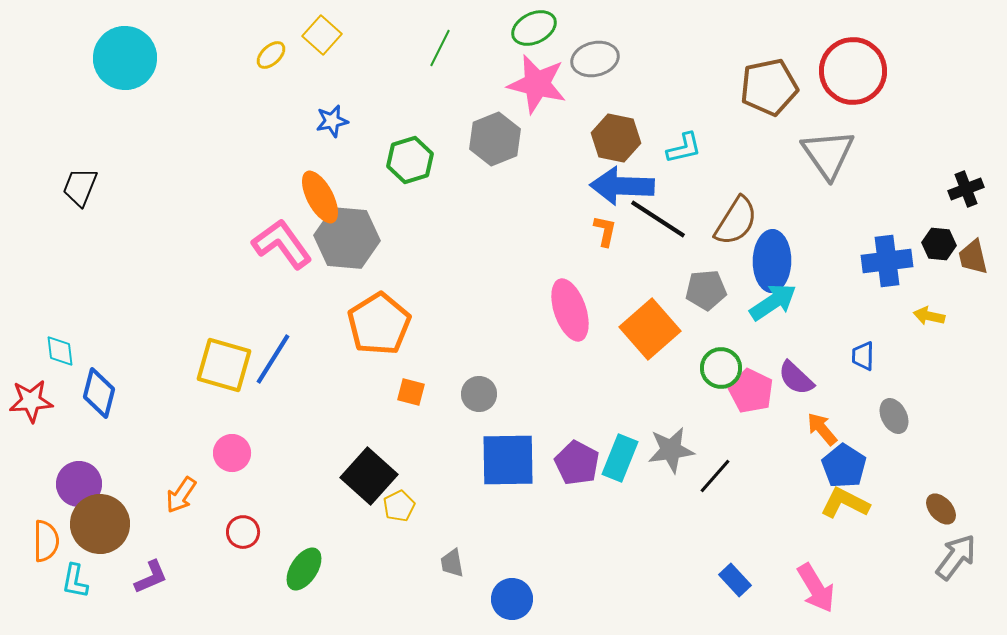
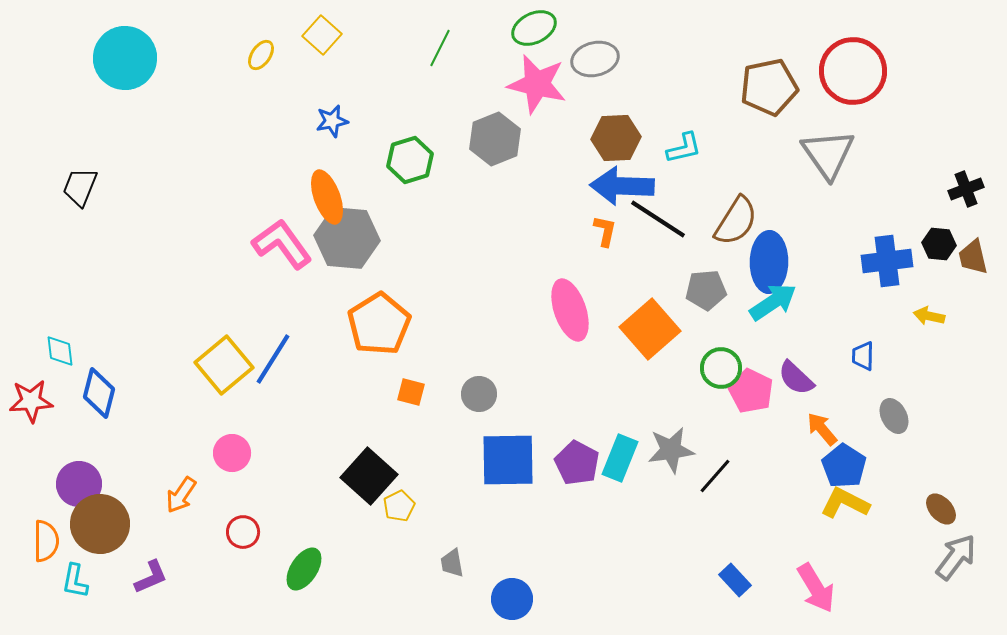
yellow ellipse at (271, 55): moved 10 px left; rotated 12 degrees counterclockwise
brown hexagon at (616, 138): rotated 15 degrees counterclockwise
orange ellipse at (320, 197): moved 7 px right; rotated 8 degrees clockwise
blue ellipse at (772, 261): moved 3 px left, 1 px down
yellow square at (224, 365): rotated 34 degrees clockwise
